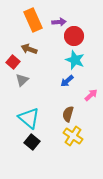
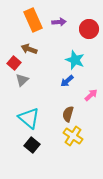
red circle: moved 15 px right, 7 px up
red square: moved 1 px right, 1 px down
black square: moved 3 px down
